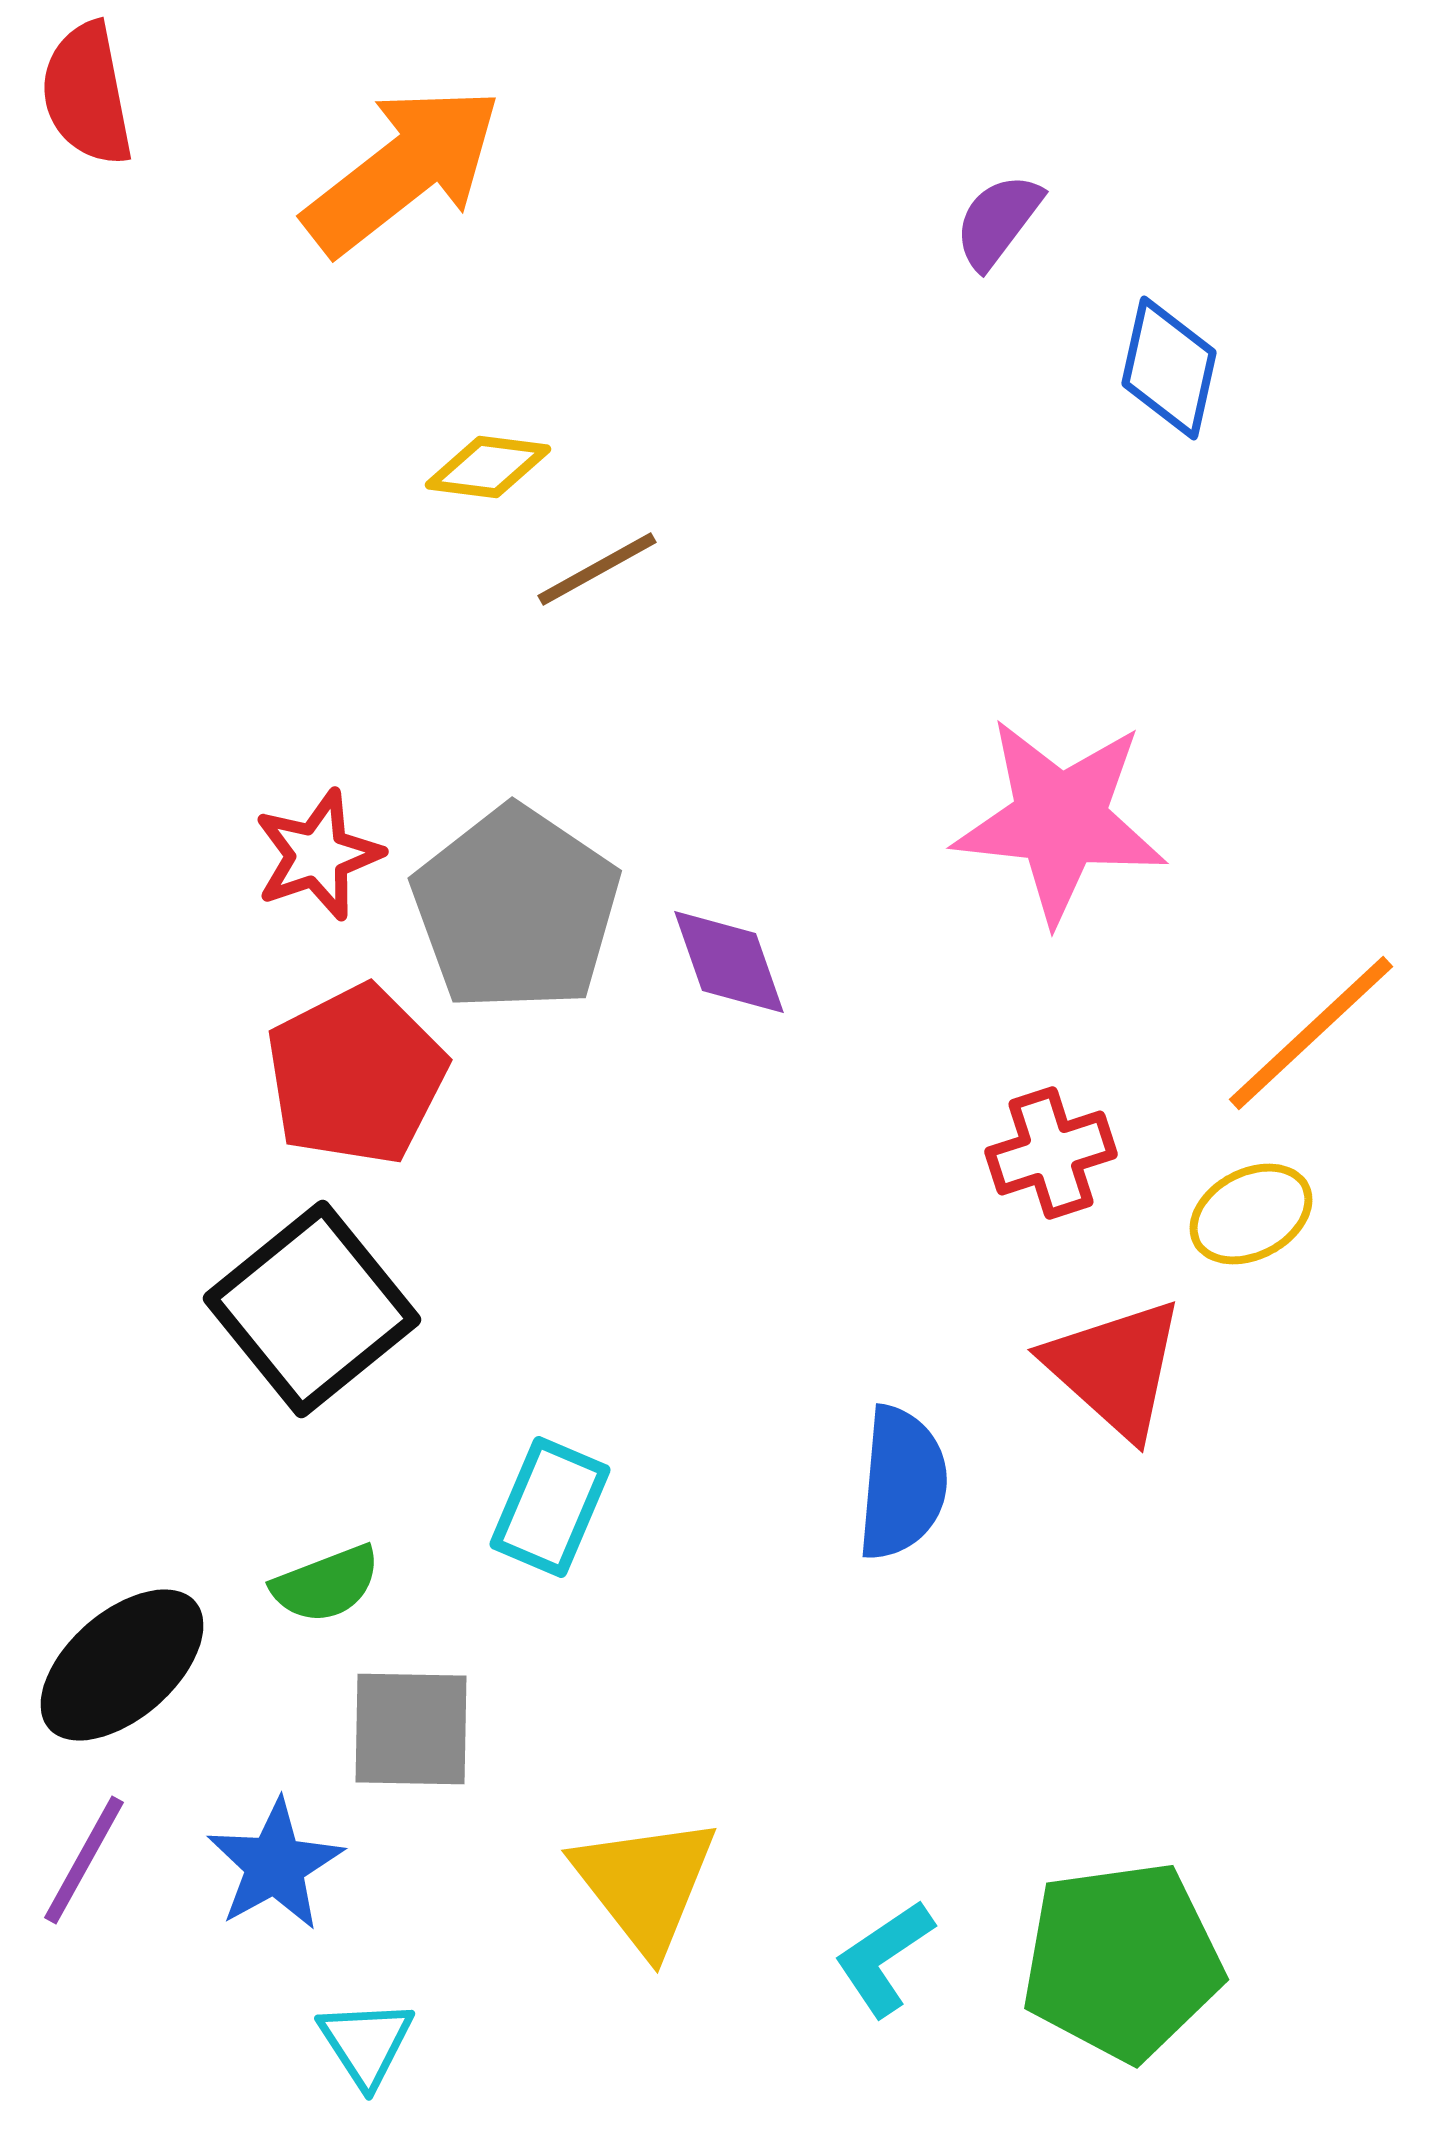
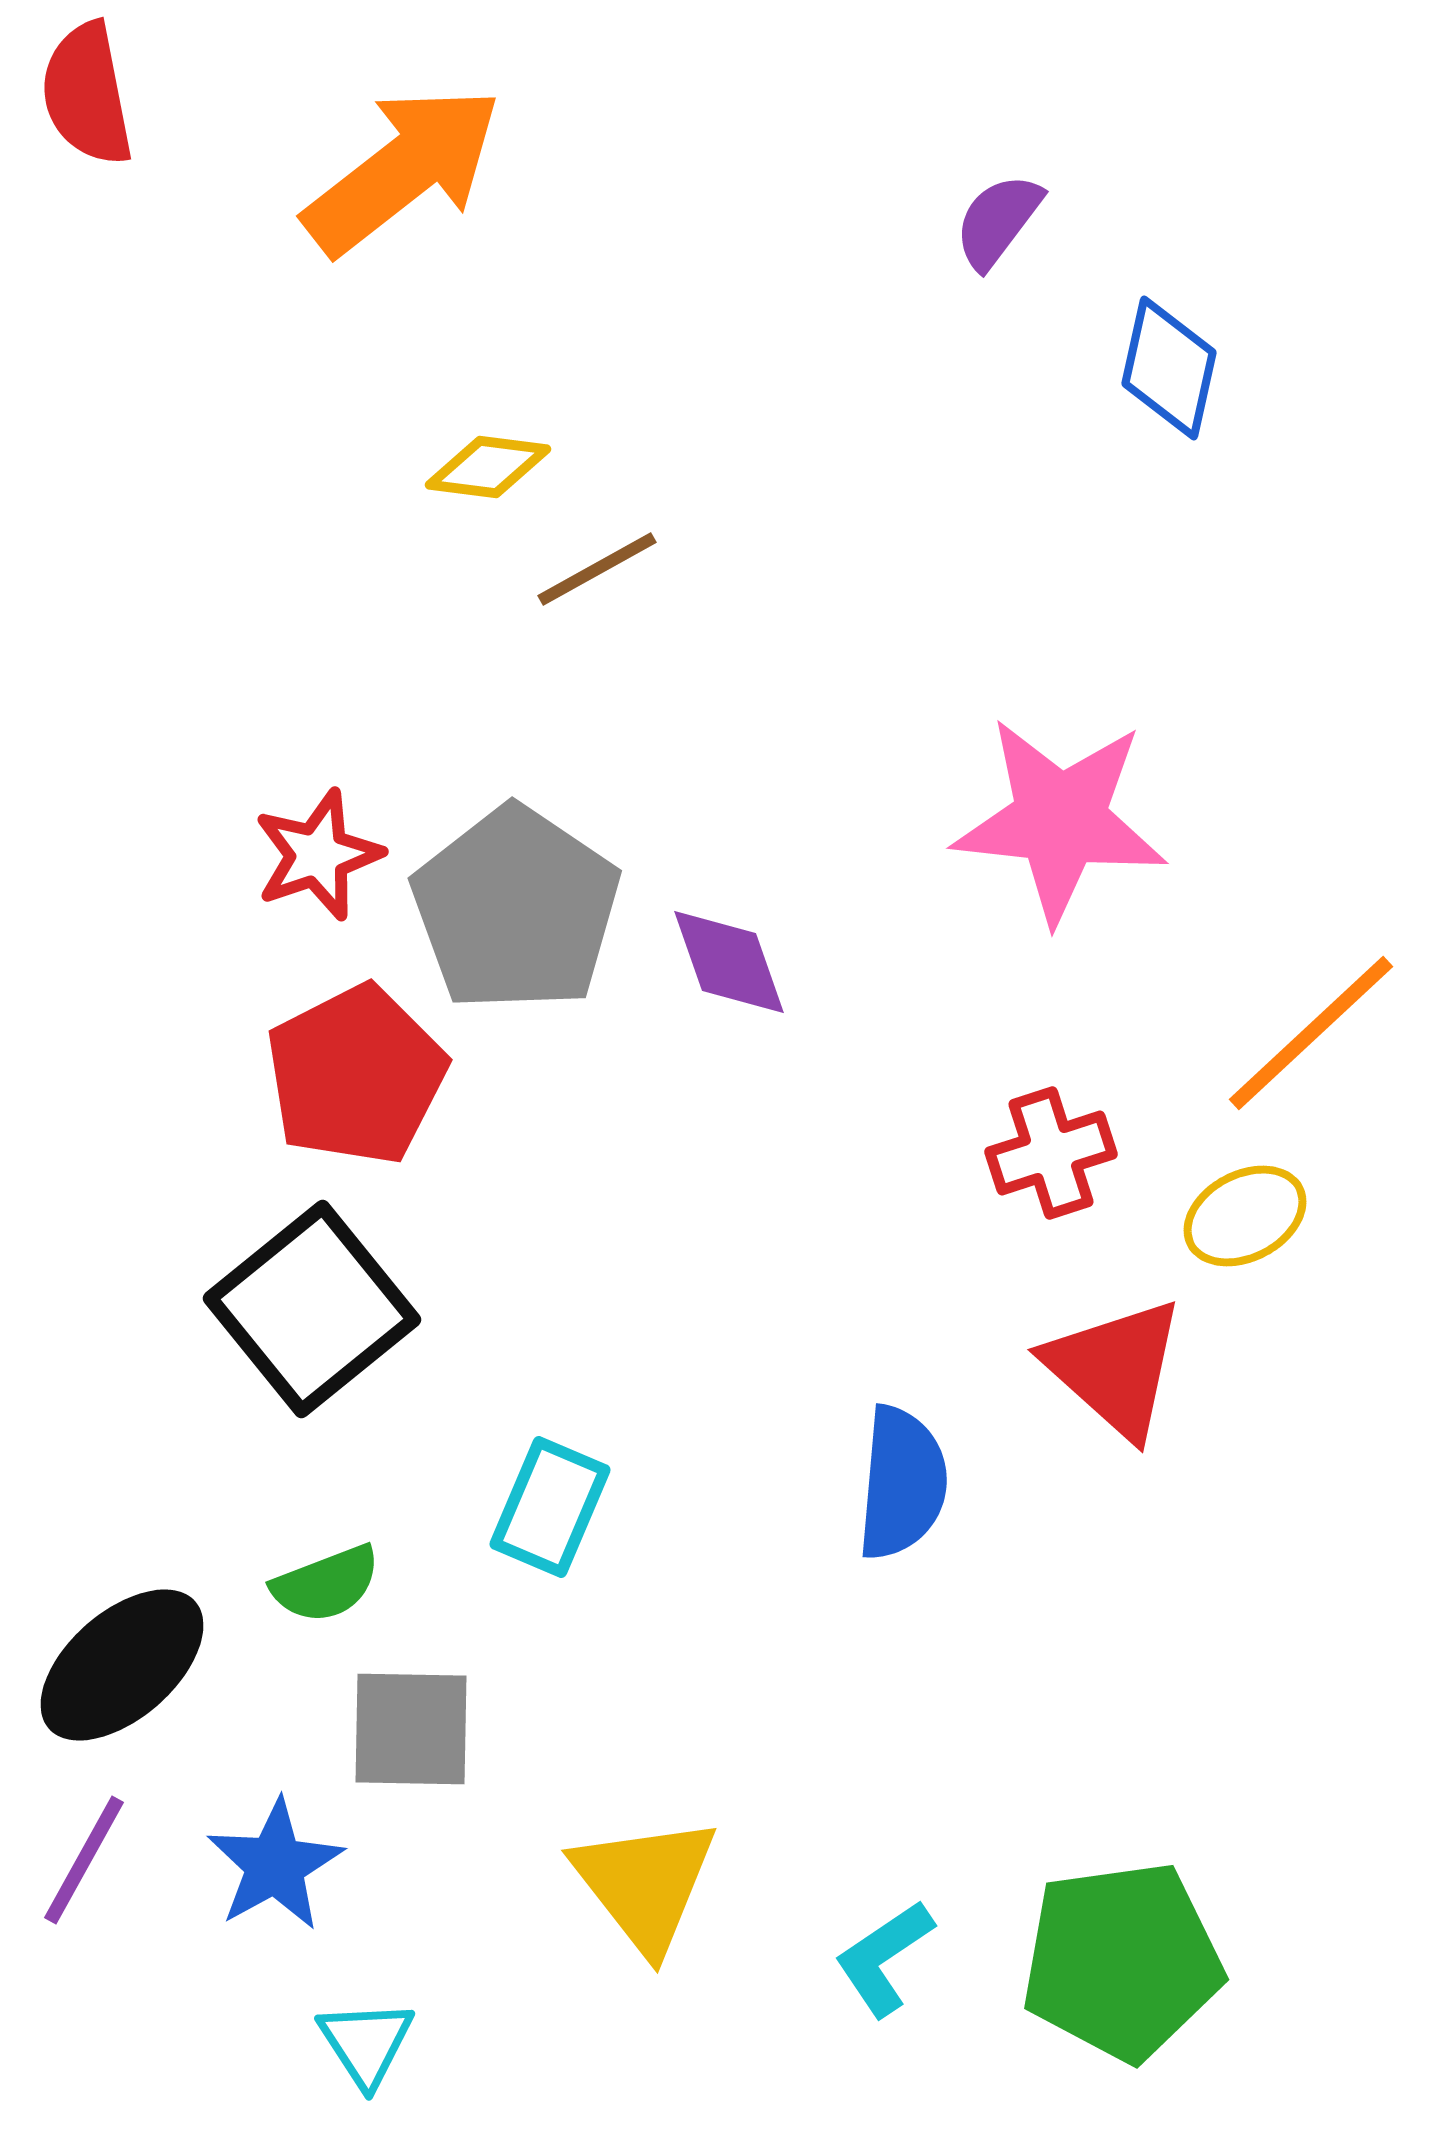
yellow ellipse: moved 6 px left, 2 px down
